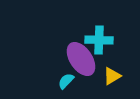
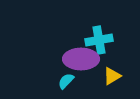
cyan cross: rotated 12 degrees counterclockwise
purple ellipse: rotated 56 degrees counterclockwise
